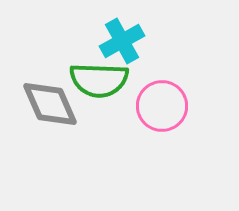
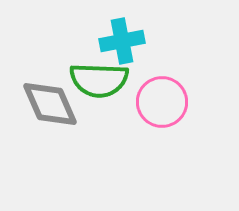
cyan cross: rotated 18 degrees clockwise
pink circle: moved 4 px up
